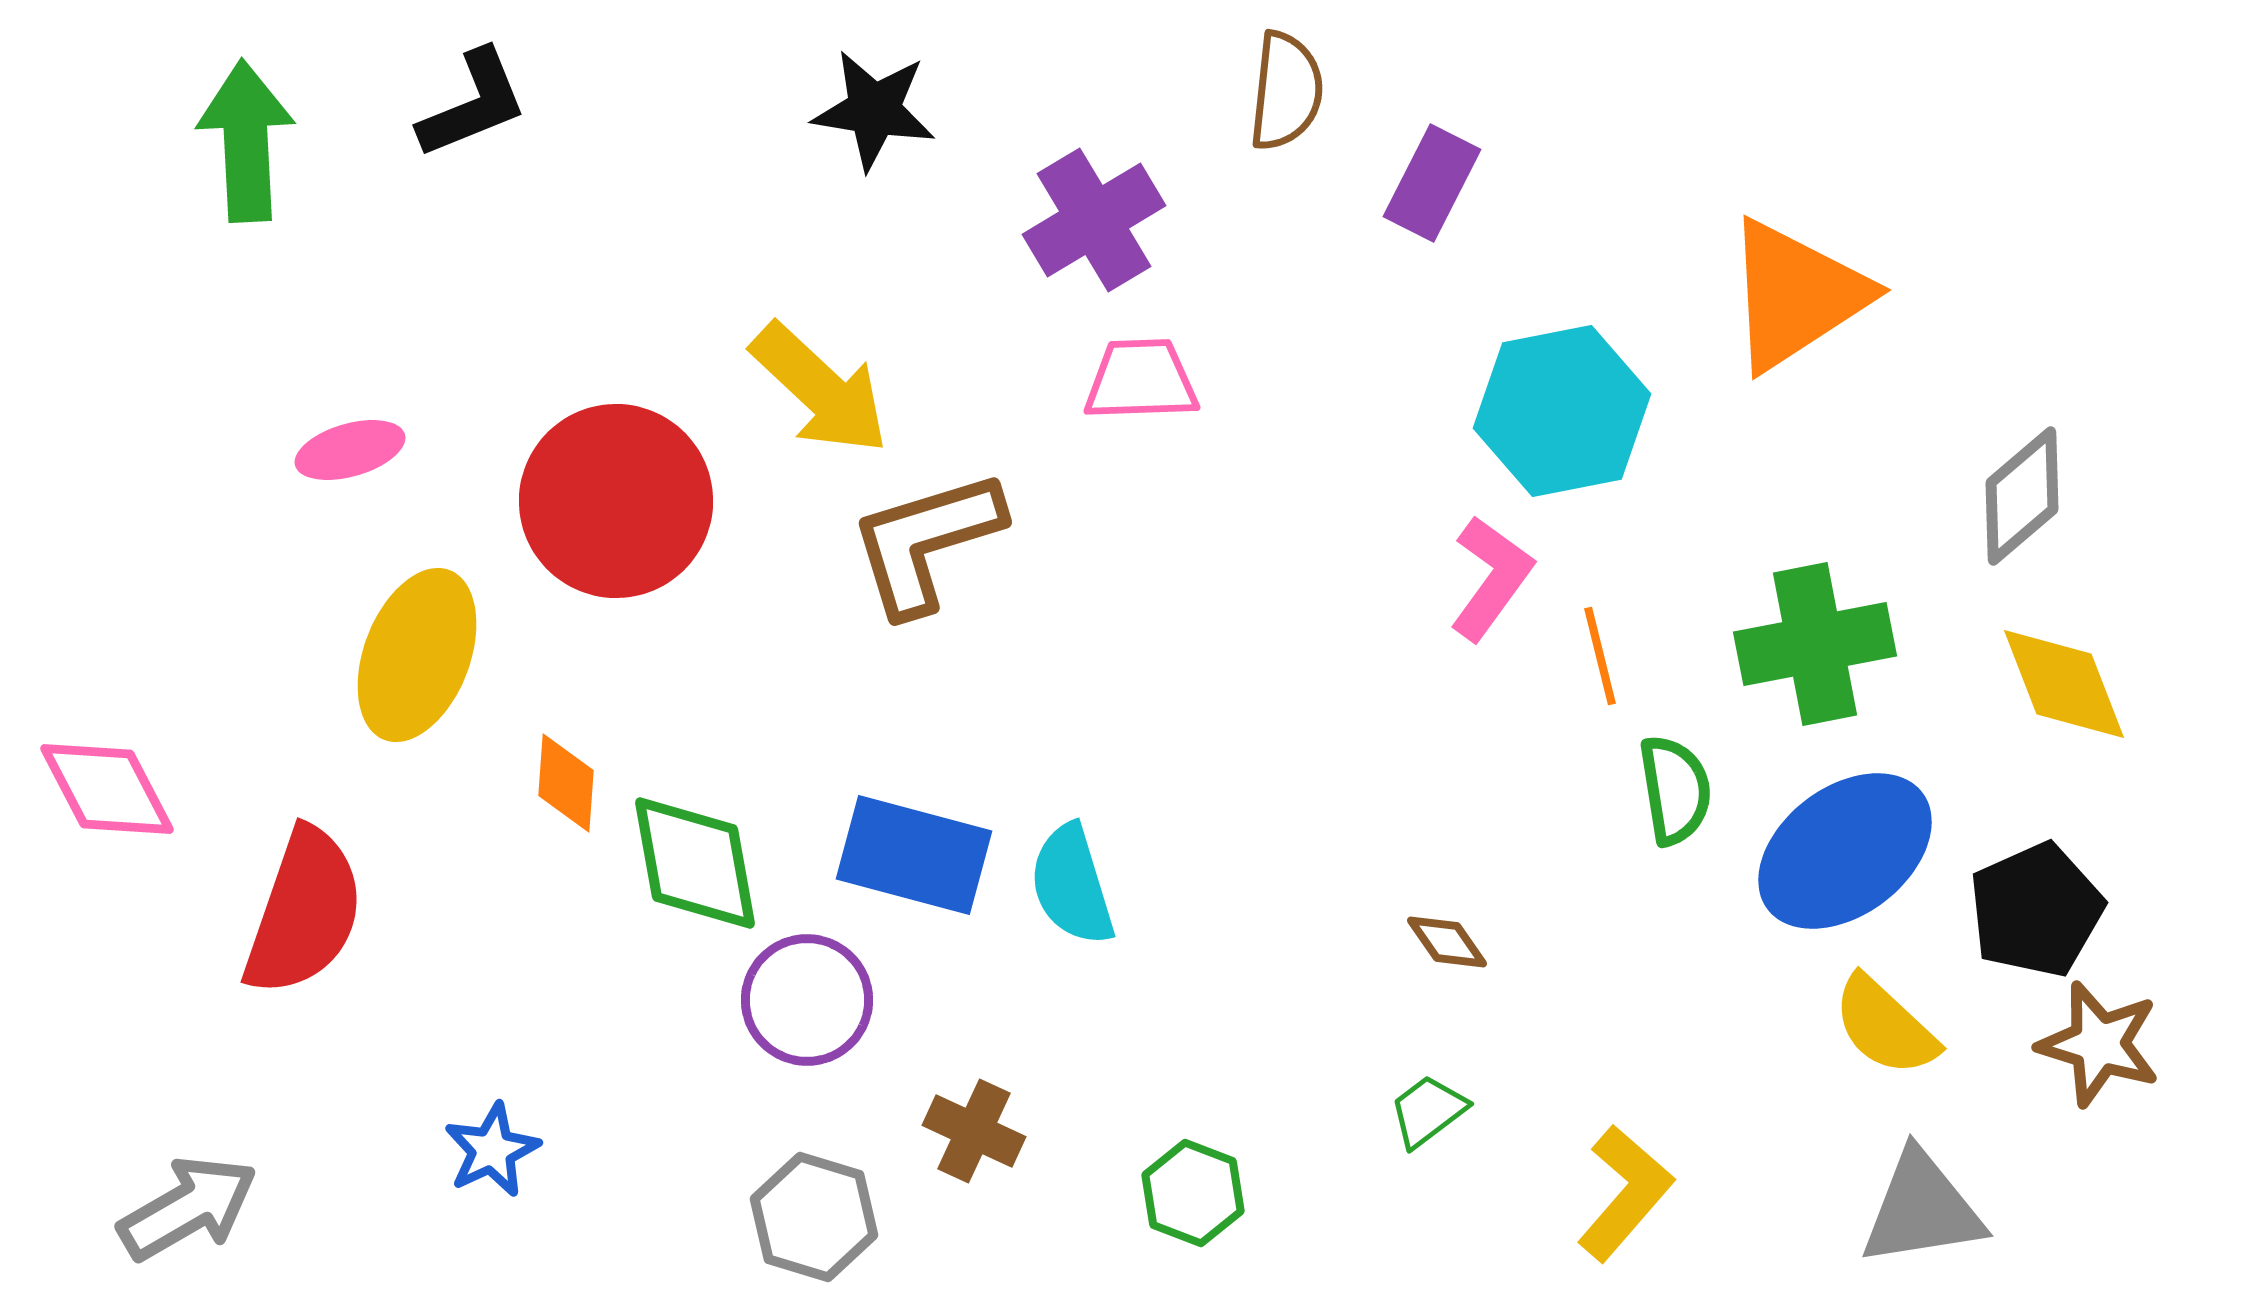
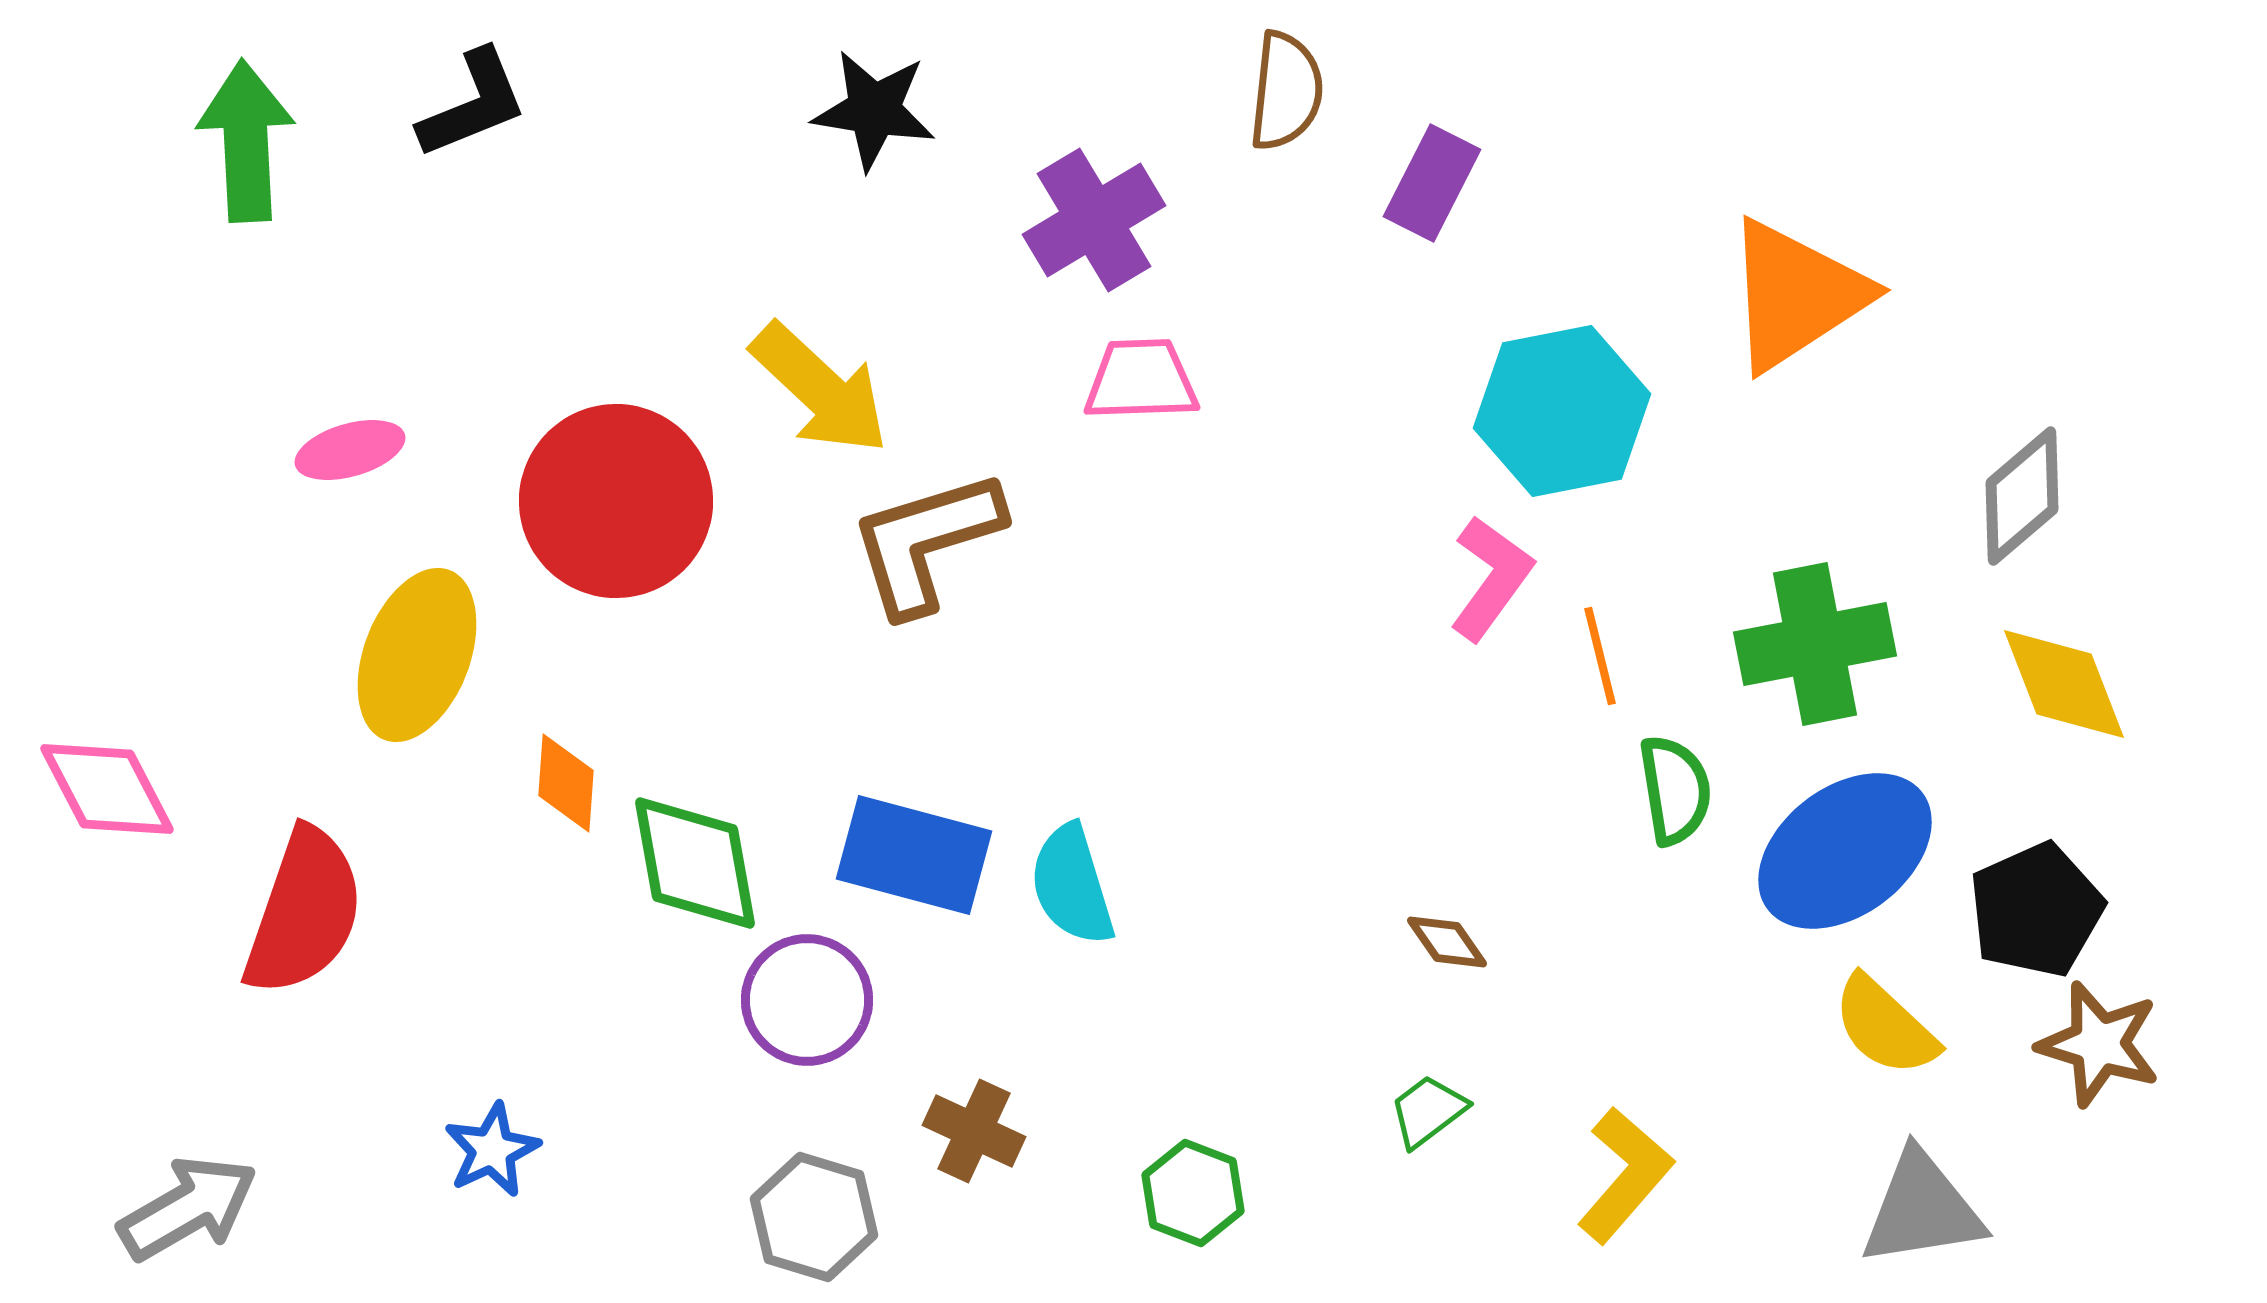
yellow L-shape: moved 18 px up
